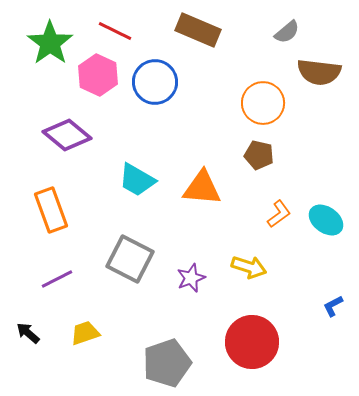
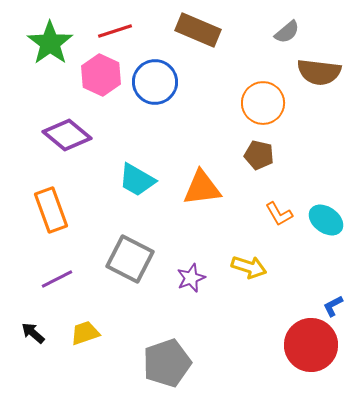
red line: rotated 44 degrees counterclockwise
pink hexagon: moved 3 px right
orange triangle: rotated 12 degrees counterclockwise
orange L-shape: rotated 96 degrees clockwise
black arrow: moved 5 px right
red circle: moved 59 px right, 3 px down
